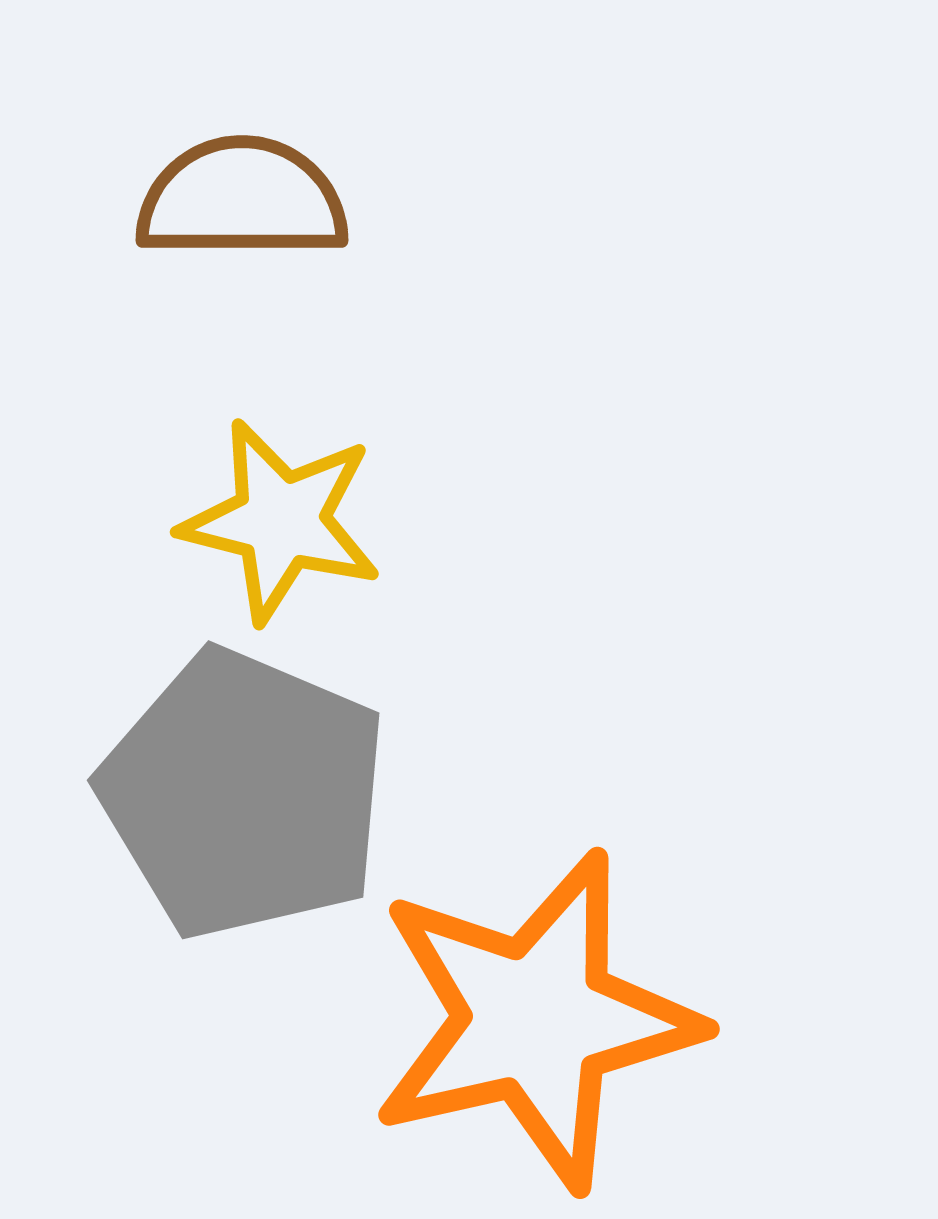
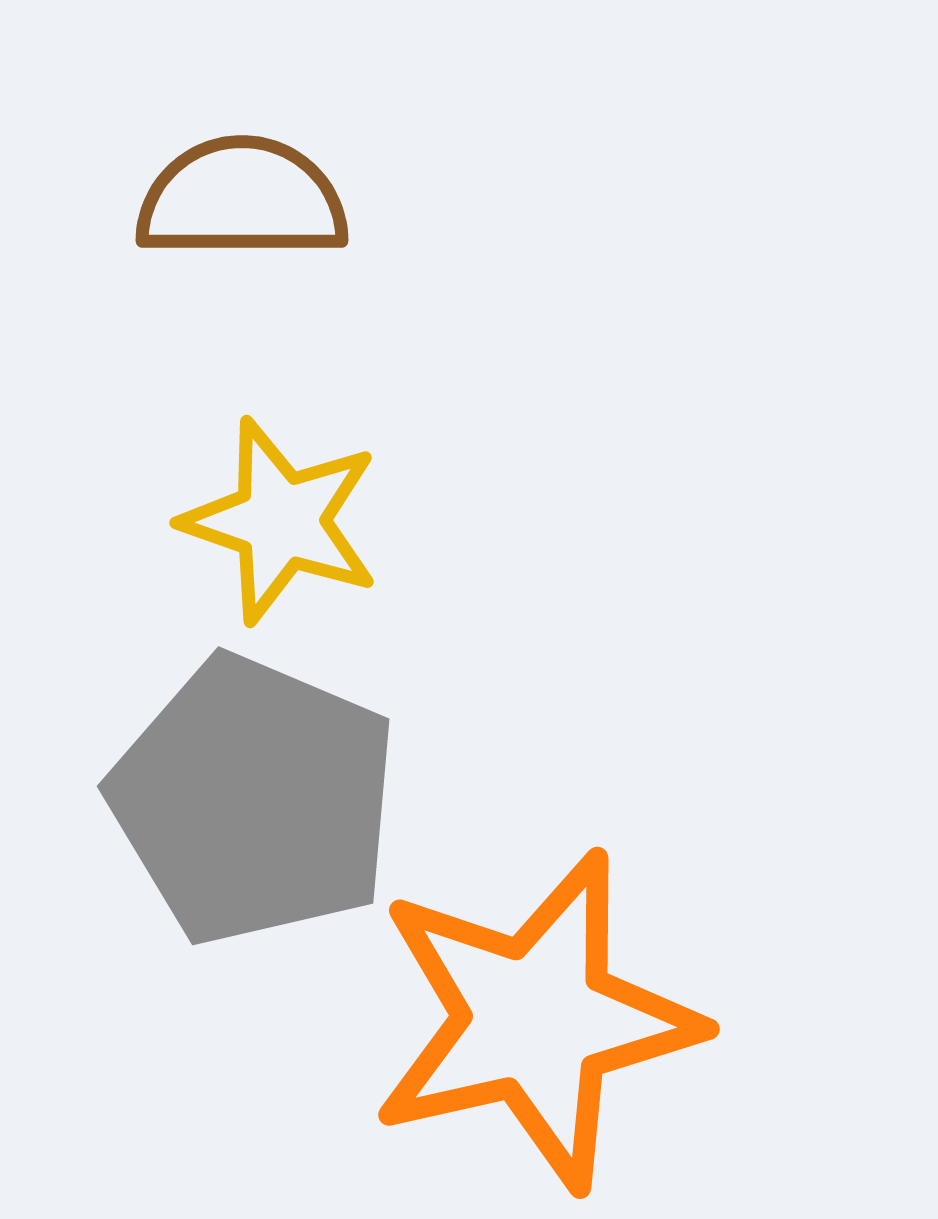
yellow star: rotated 5 degrees clockwise
gray pentagon: moved 10 px right, 6 px down
